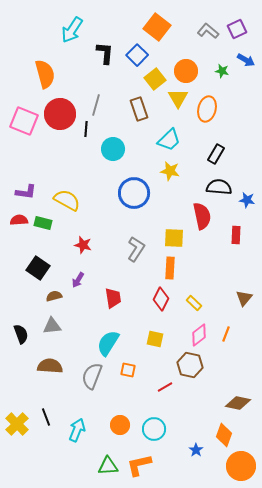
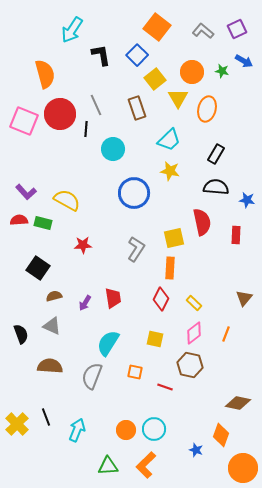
gray L-shape at (208, 31): moved 5 px left
black L-shape at (105, 53): moved 4 px left, 2 px down; rotated 15 degrees counterclockwise
blue arrow at (246, 60): moved 2 px left, 1 px down
orange circle at (186, 71): moved 6 px right, 1 px down
gray line at (96, 105): rotated 40 degrees counterclockwise
brown rectangle at (139, 109): moved 2 px left, 1 px up
black semicircle at (219, 187): moved 3 px left
purple L-shape at (26, 192): rotated 40 degrees clockwise
red semicircle at (202, 216): moved 6 px down
yellow square at (174, 238): rotated 15 degrees counterclockwise
red star at (83, 245): rotated 18 degrees counterclockwise
purple arrow at (78, 280): moved 7 px right, 23 px down
gray triangle at (52, 326): rotated 30 degrees clockwise
pink diamond at (199, 335): moved 5 px left, 2 px up
orange square at (128, 370): moved 7 px right, 2 px down
red line at (165, 387): rotated 49 degrees clockwise
orange circle at (120, 425): moved 6 px right, 5 px down
orange diamond at (224, 435): moved 3 px left
blue star at (196, 450): rotated 16 degrees counterclockwise
orange L-shape at (139, 465): moved 7 px right; rotated 32 degrees counterclockwise
orange circle at (241, 466): moved 2 px right, 2 px down
